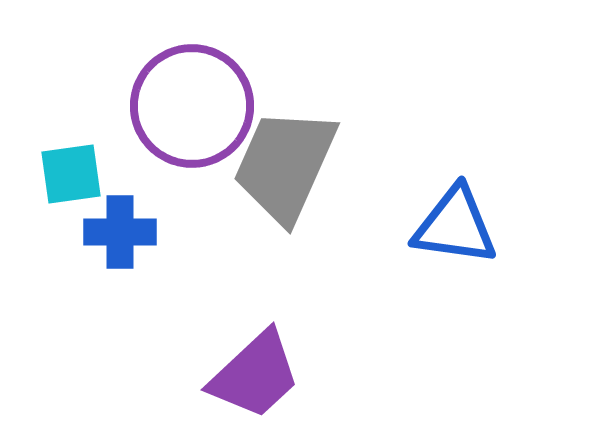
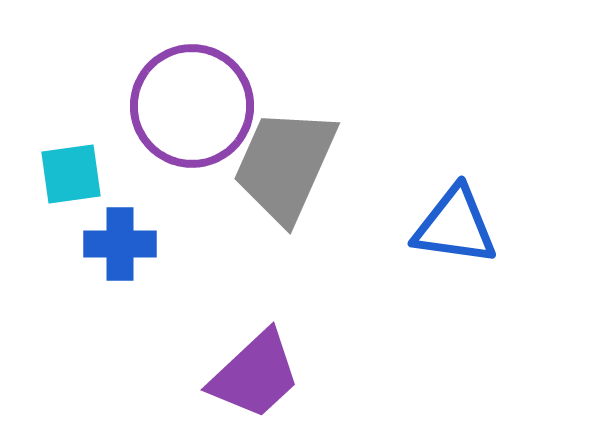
blue cross: moved 12 px down
